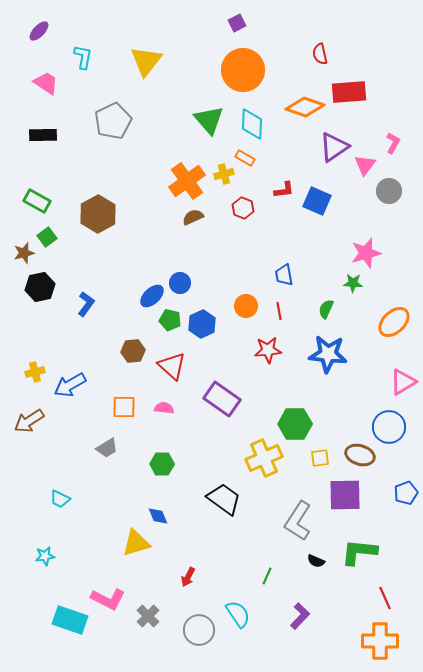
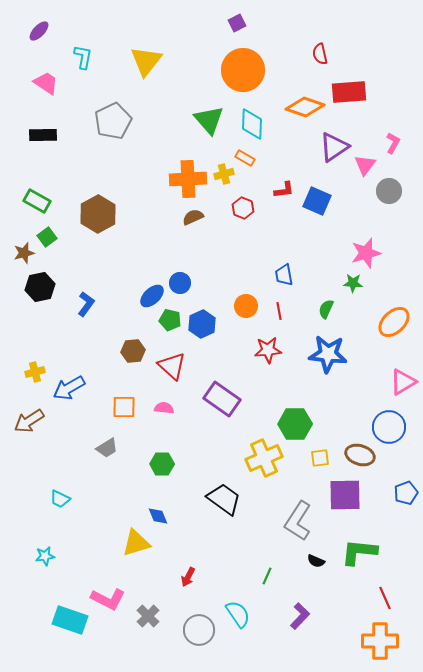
orange cross at (187, 181): moved 1 px right, 2 px up; rotated 33 degrees clockwise
blue arrow at (70, 385): moved 1 px left, 3 px down
